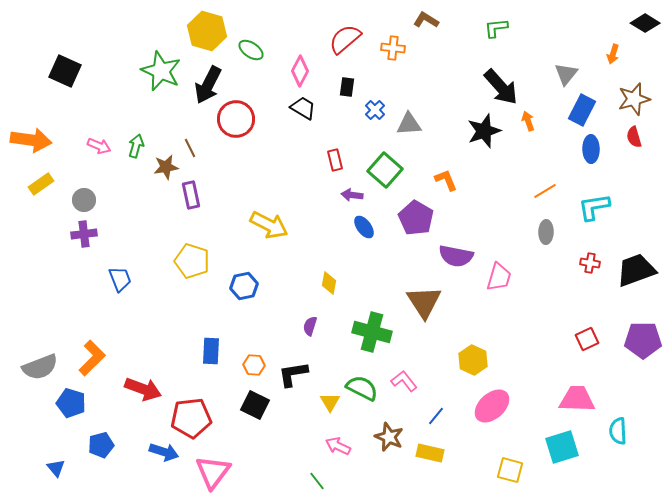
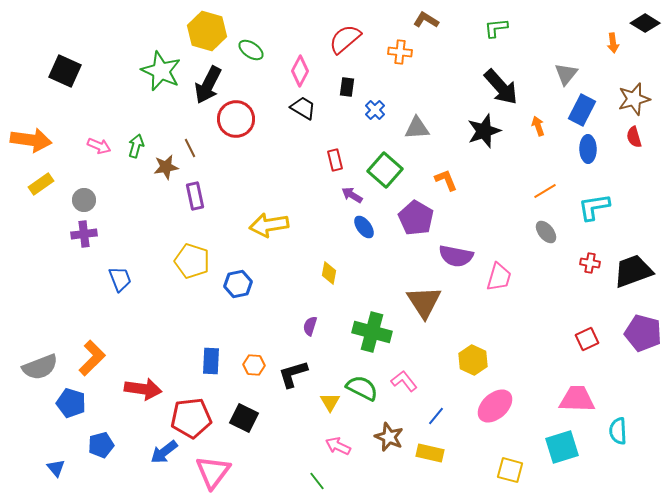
orange cross at (393, 48): moved 7 px right, 4 px down
orange arrow at (613, 54): moved 11 px up; rotated 24 degrees counterclockwise
orange arrow at (528, 121): moved 10 px right, 5 px down
gray triangle at (409, 124): moved 8 px right, 4 px down
blue ellipse at (591, 149): moved 3 px left
purple rectangle at (191, 195): moved 4 px right, 1 px down
purple arrow at (352, 195): rotated 25 degrees clockwise
yellow arrow at (269, 225): rotated 144 degrees clockwise
gray ellipse at (546, 232): rotated 40 degrees counterclockwise
black trapezoid at (636, 270): moved 3 px left, 1 px down
yellow diamond at (329, 283): moved 10 px up
blue hexagon at (244, 286): moved 6 px left, 2 px up
purple pentagon at (643, 340): moved 7 px up; rotated 15 degrees clockwise
blue rectangle at (211, 351): moved 10 px down
black L-shape at (293, 374): rotated 8 degrees counterclockwise
red arrow at (143, 389): rotated 12 degrees counterclockwise
black square at (255, 405): moved 11 px left, 13 px down
pink ellipse at (492, 406): moved 3 px right
blue arrow at (164, 452): rotated 124 degrees clockwise
